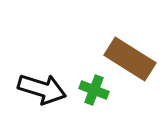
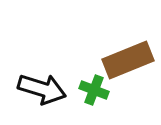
brown rectangle: moved 2 px left, 1 px down; rotated 54 degrees counterclockwise
